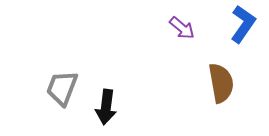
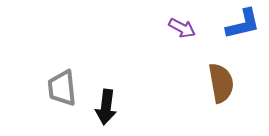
blue L-shape: rotated 42 degrees clockwise
purple arrow: rotated 12 degrees counterclockwise
gray trapezoid: rotated 27 degrees counterclockwise
